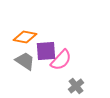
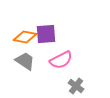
purple square: moved 17 px up
pink semicircle: rotated 20 degrees clockwise
gray cross: rotated 14 degrees counterclockwise
